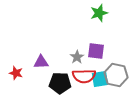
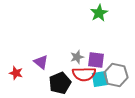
green star: rotated 12 degrees counterclockwise
purple square: moved 9 px down
gray star: rotated 16 degrees clockwise
purple triangle: rotated 42 degrees clockwise
red semicircle: moved 2 px up
black pentagon: rotated 25 degrees counterclockwise
